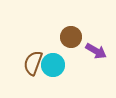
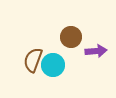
purple arrow: rotated 35 degrees counterclockwise
brown semicircle: moved 3 px up
